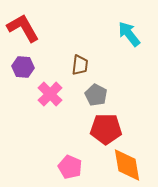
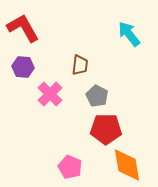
gray pentagon: moved 1 px right, 1 px down
